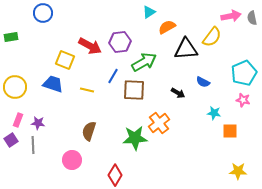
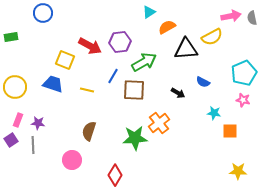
yellow semicircle: rotated 25 degrees clockwise
